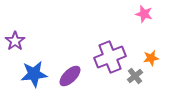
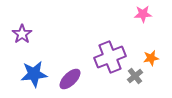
pink star: moved 1 px left; rotated 18 degrees counterclockwise
purple star: moved 7 px right, 7 px up
purple ellipse: moved 3 px down
